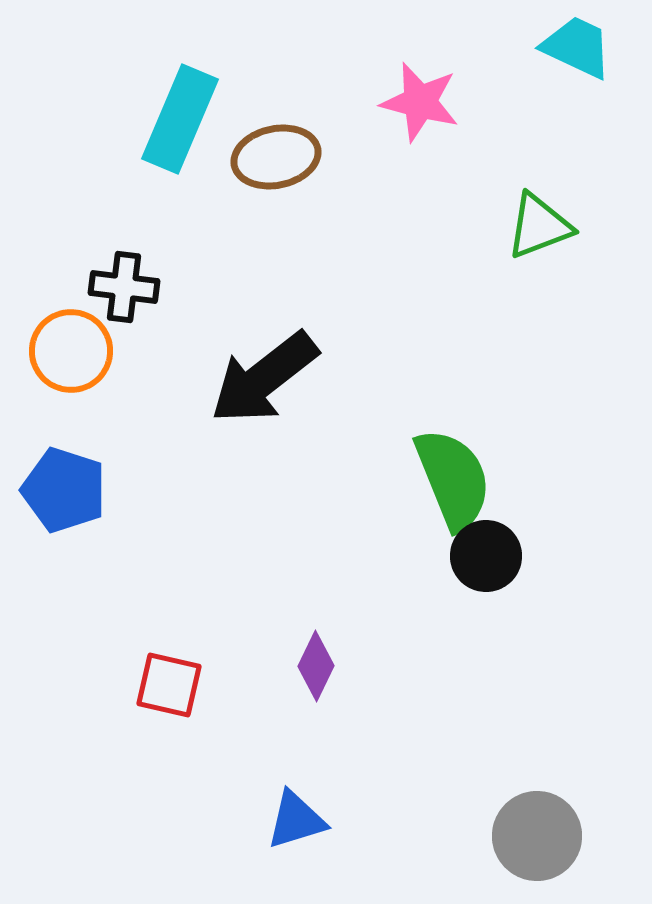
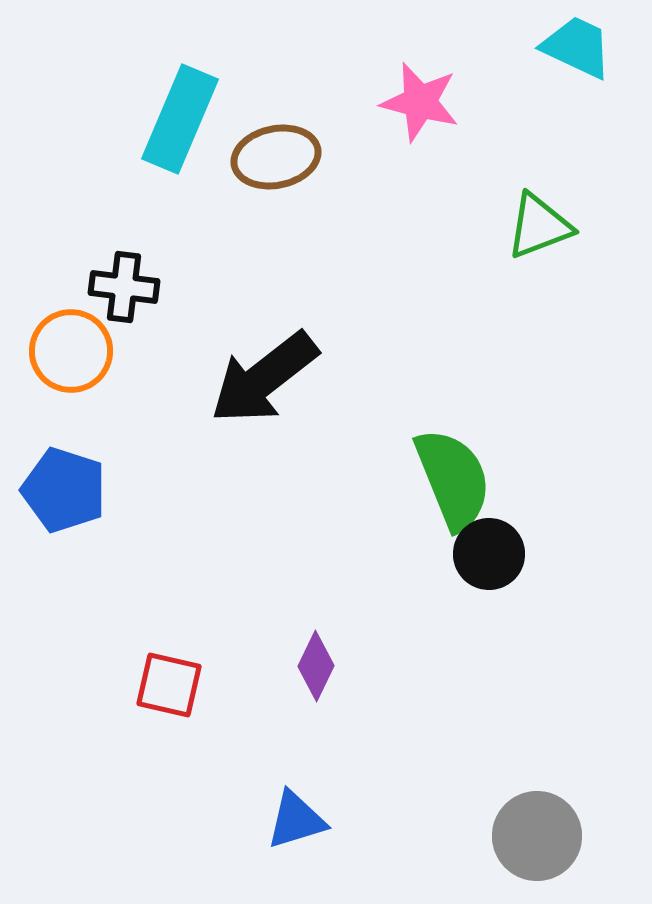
black circle: moved 3 px right, 2 px up
